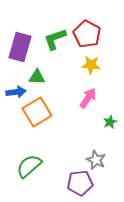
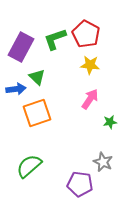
red pentagon: moved 1 px left
purple rectangle: moved 1 px right; rotated 12 degrees clockwise
yellow star: moved 1 px left
green triangle: rotated 42 degrees clockwise
blue arrow: moved 3 px up
pink arrow: moved 2 px right, 1 px down
orange square: moved 1 px down; rotated 12 degrees clockwise
green star: rotated 16 degrees clockwise
gray star: moved 7 px right, 2 px down
purple pentagon: moved 1 px down; rotated 15 degrees clockwise
